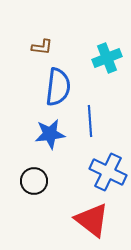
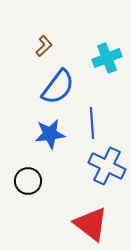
brown L-shape: moved 2 px right, 1 px up; rotated 50 degrees counterclockwise
blue semicircle: rotated 30 degrees clockwise
blue line: moved 2 px right, 2 px down
blue cross: moved 1 px left, 6 px up
black circle: moved 6 px left
red triangle: moved 1 px left, 4 px down
